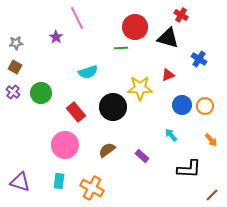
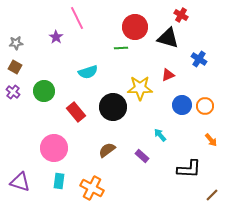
green circle: moved 3 px right, 2 px up
cyan arrow: moved 11 px left
pink circle: moved 11 px left, 3 px down
